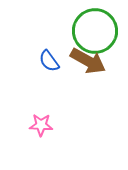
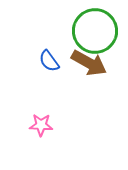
brown arrow: moved 1 px right, 2 px down
